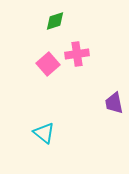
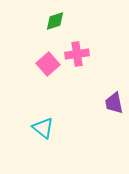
cyan triangle: moved 1 px left, 5 px up
